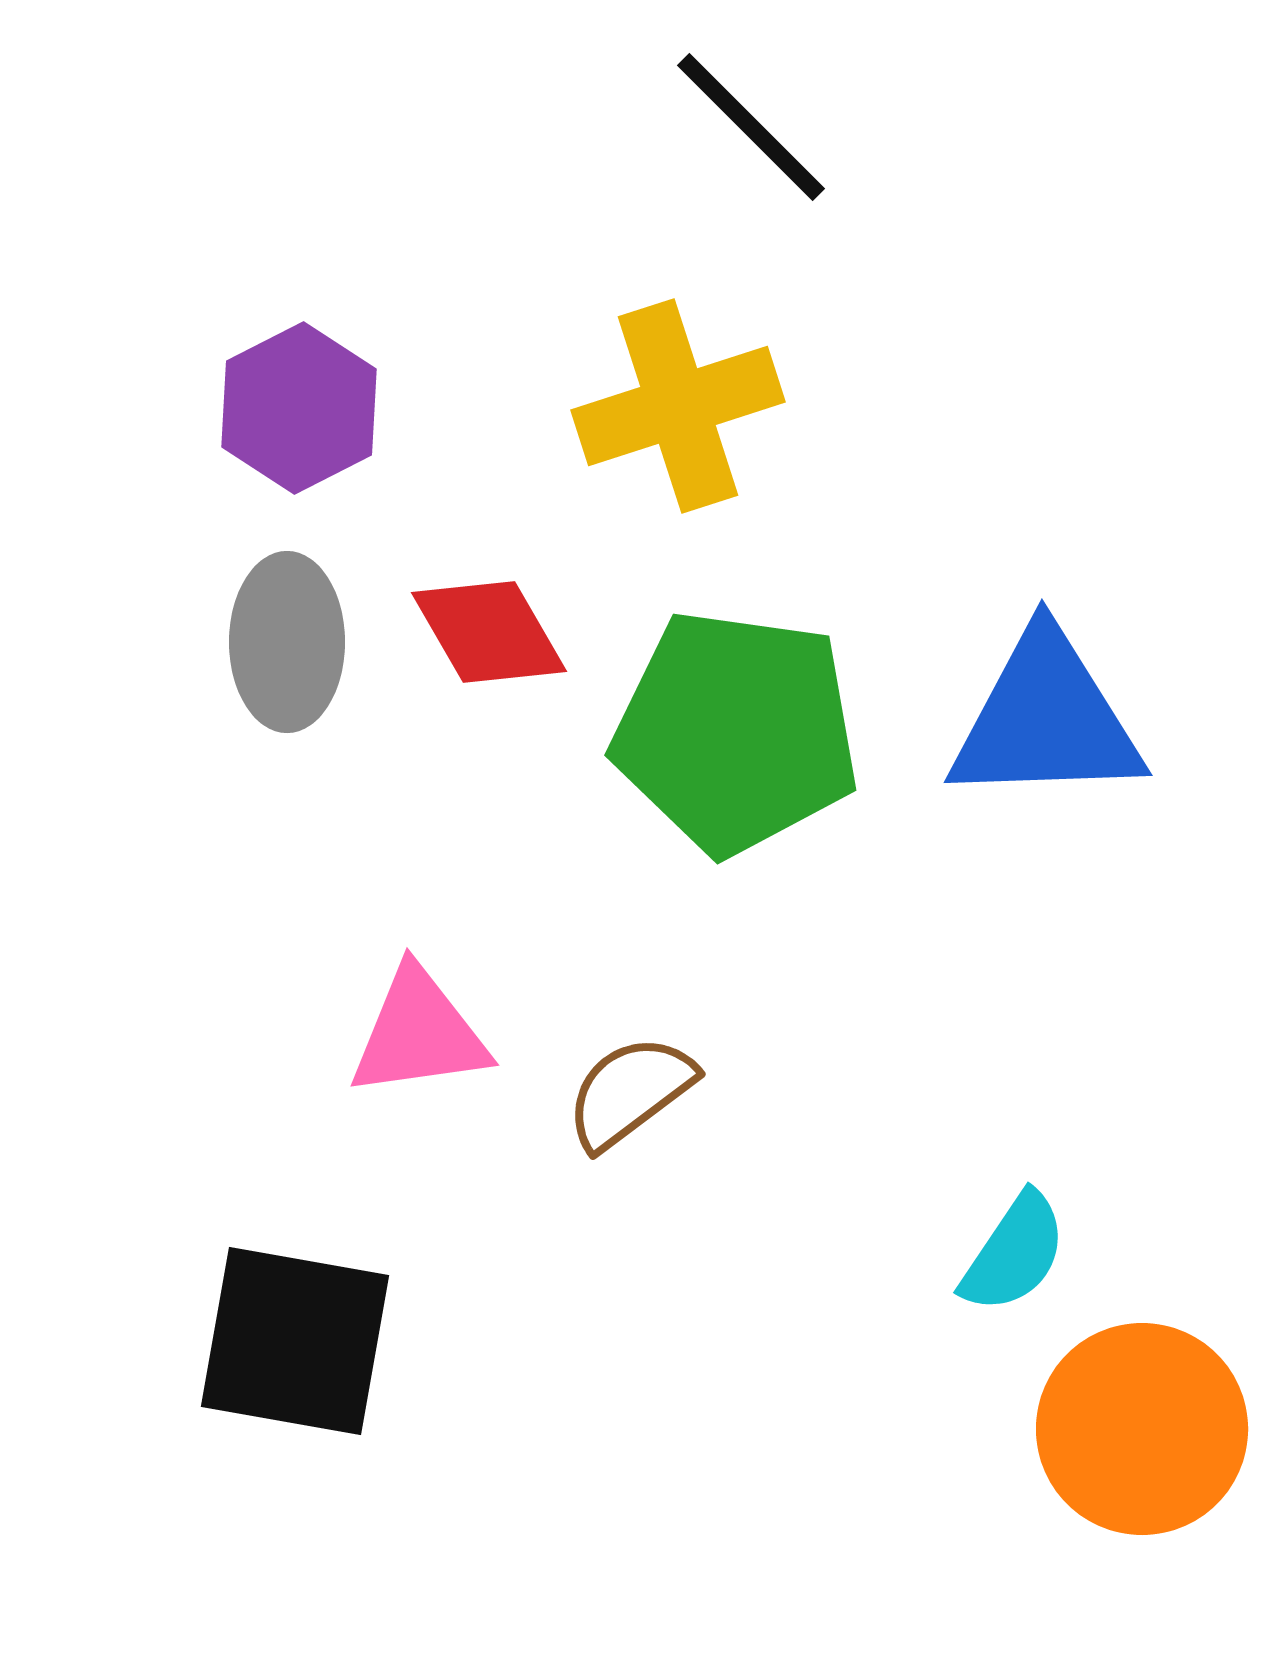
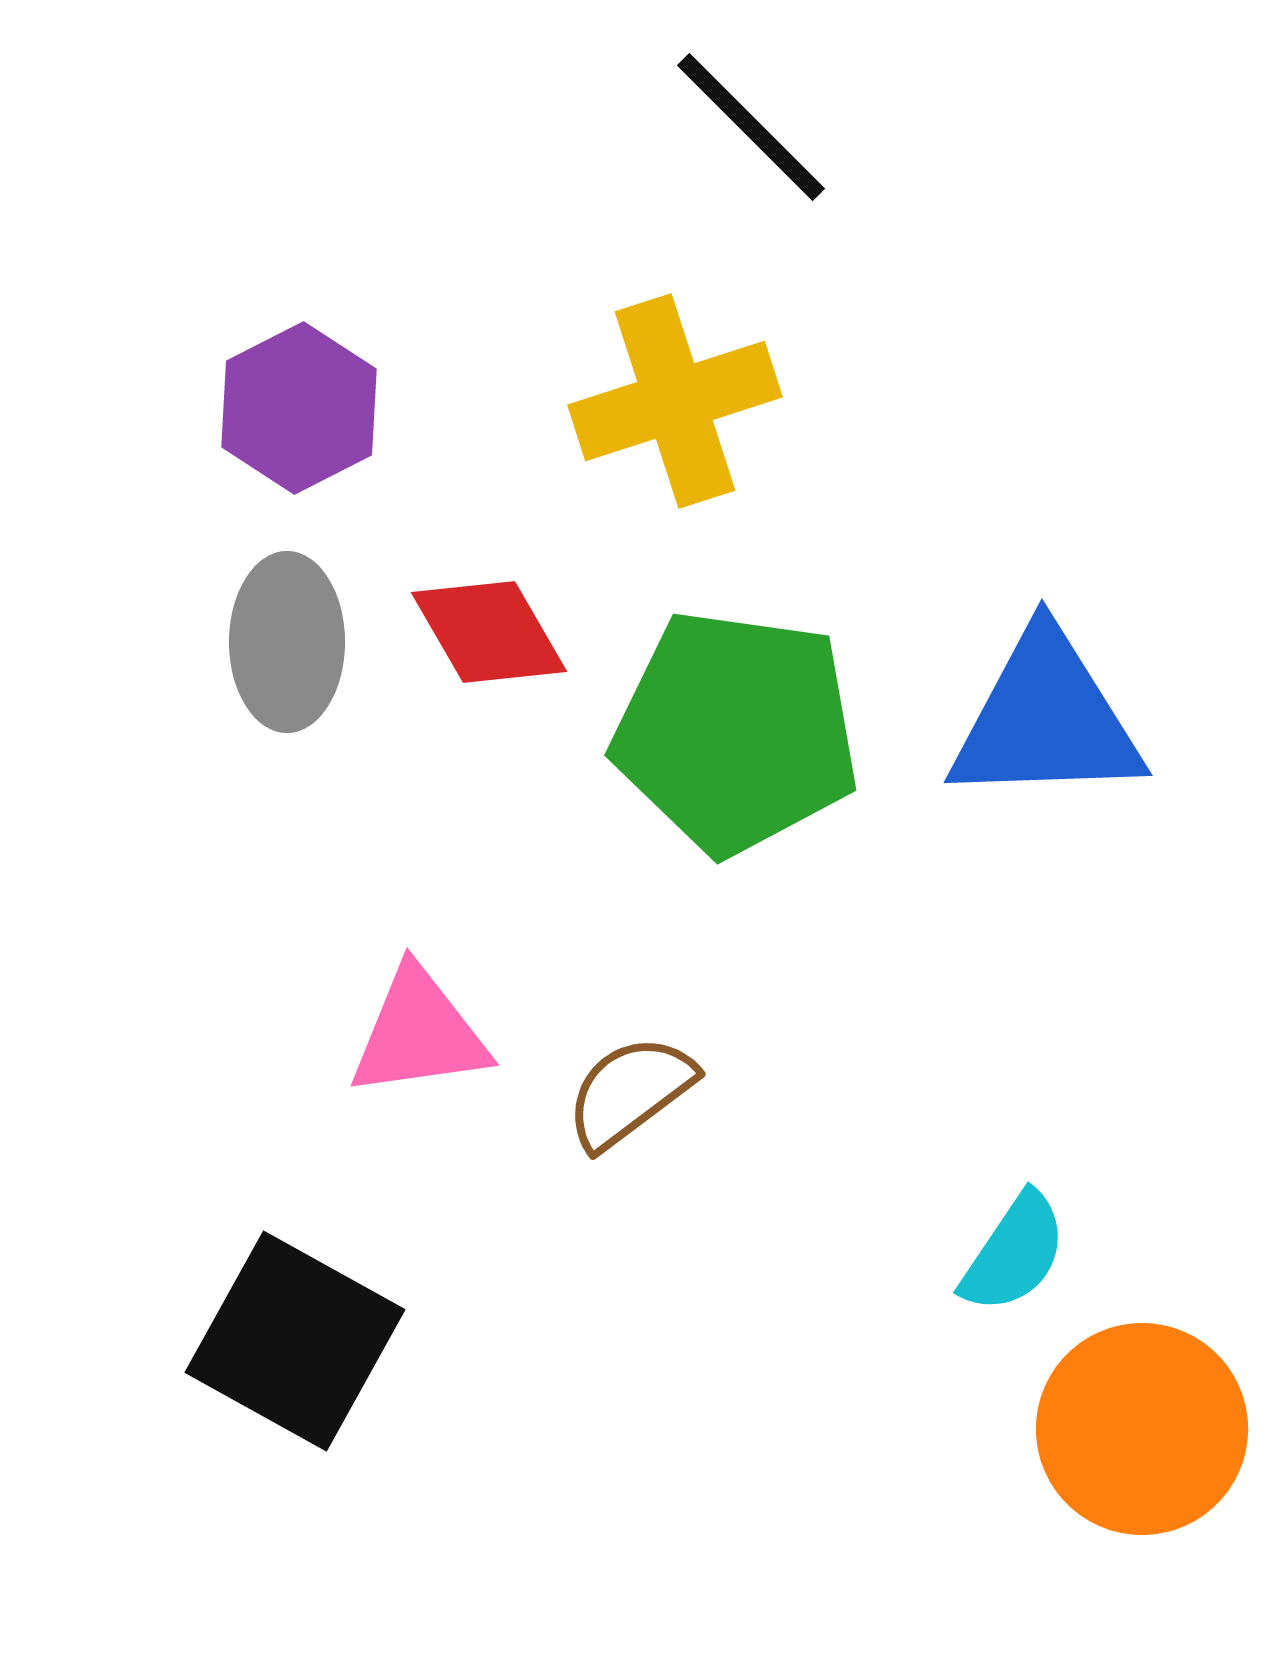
yellow cross: moved 3 px left, 5 px up
black square: rotated 19 degrees clockwise
